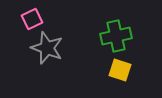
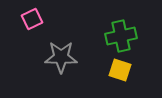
green cross: moved 5 px right
gray star: moved 14 px right, 9 px down; rotated 20 degrees counterclockwise
